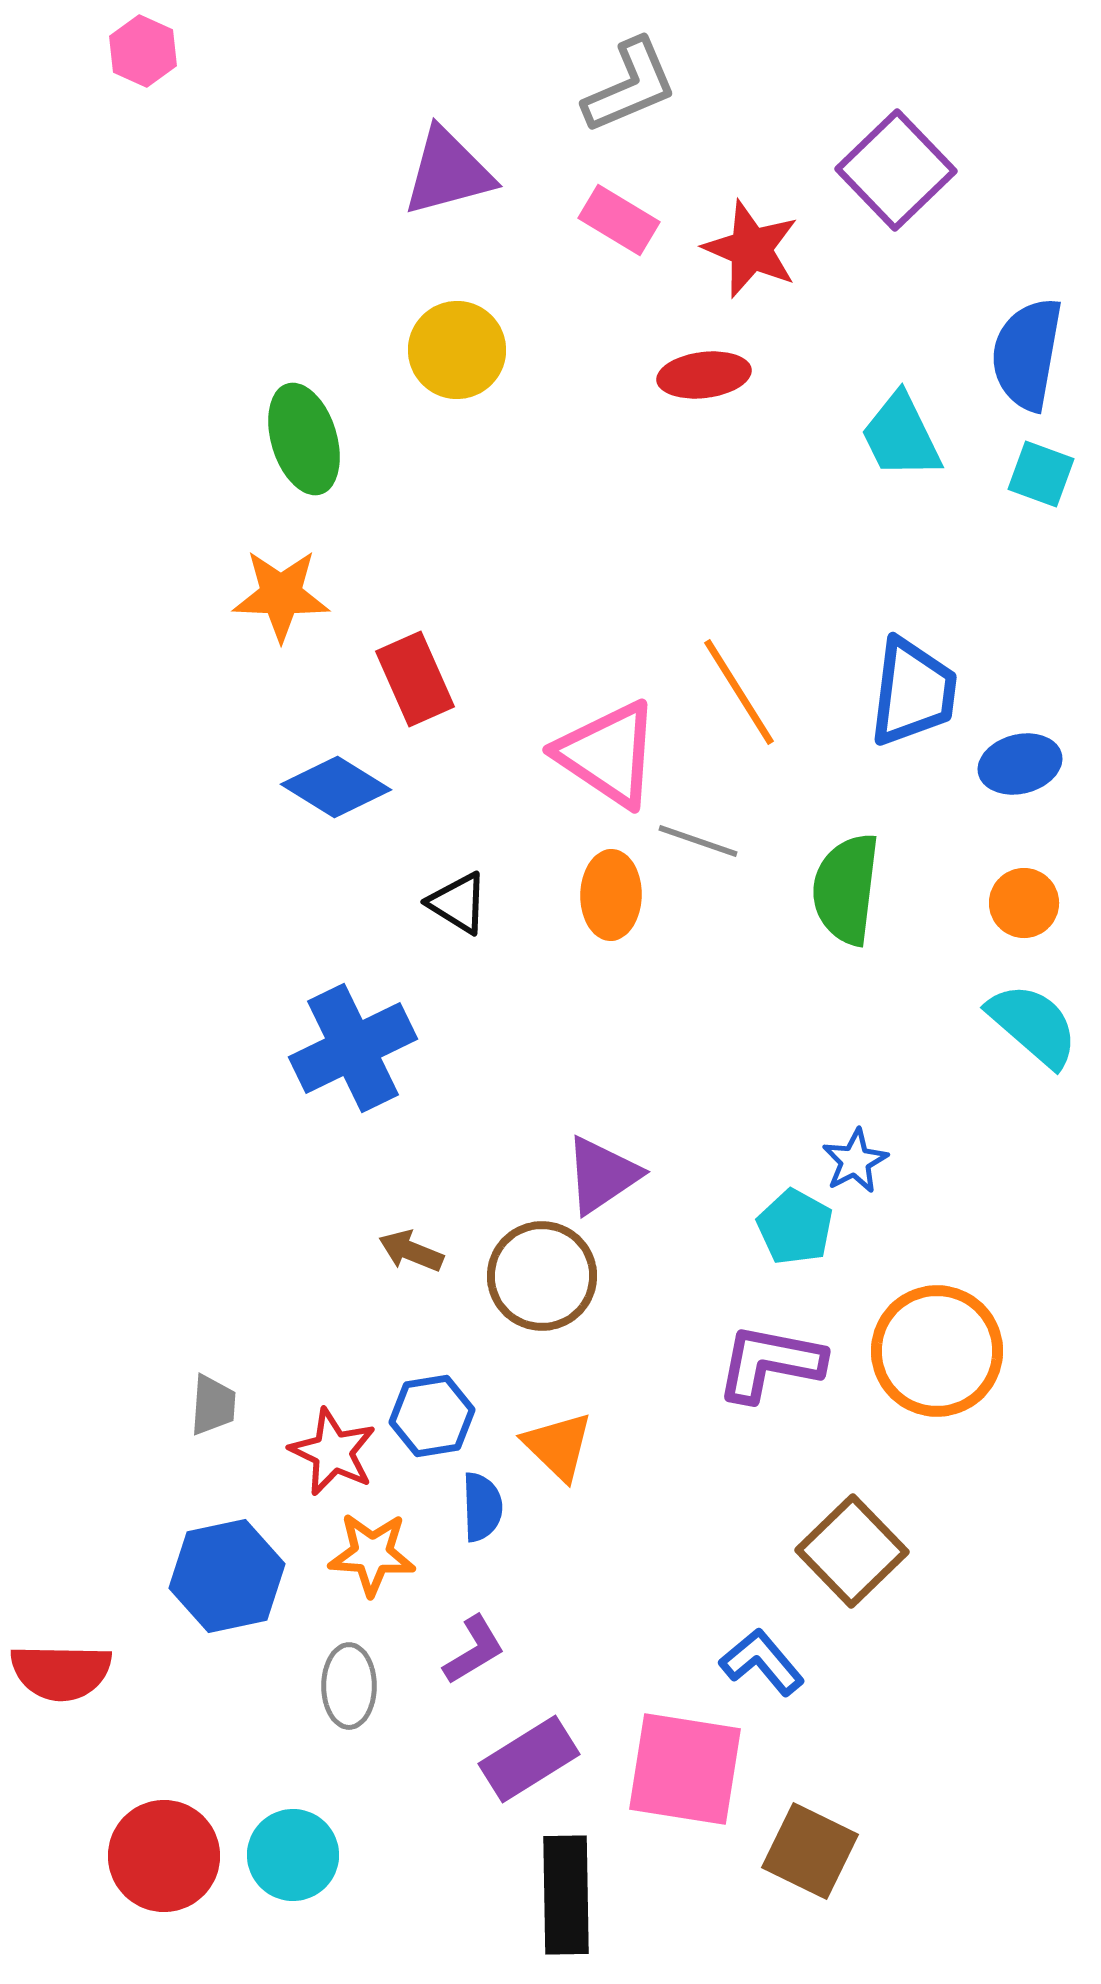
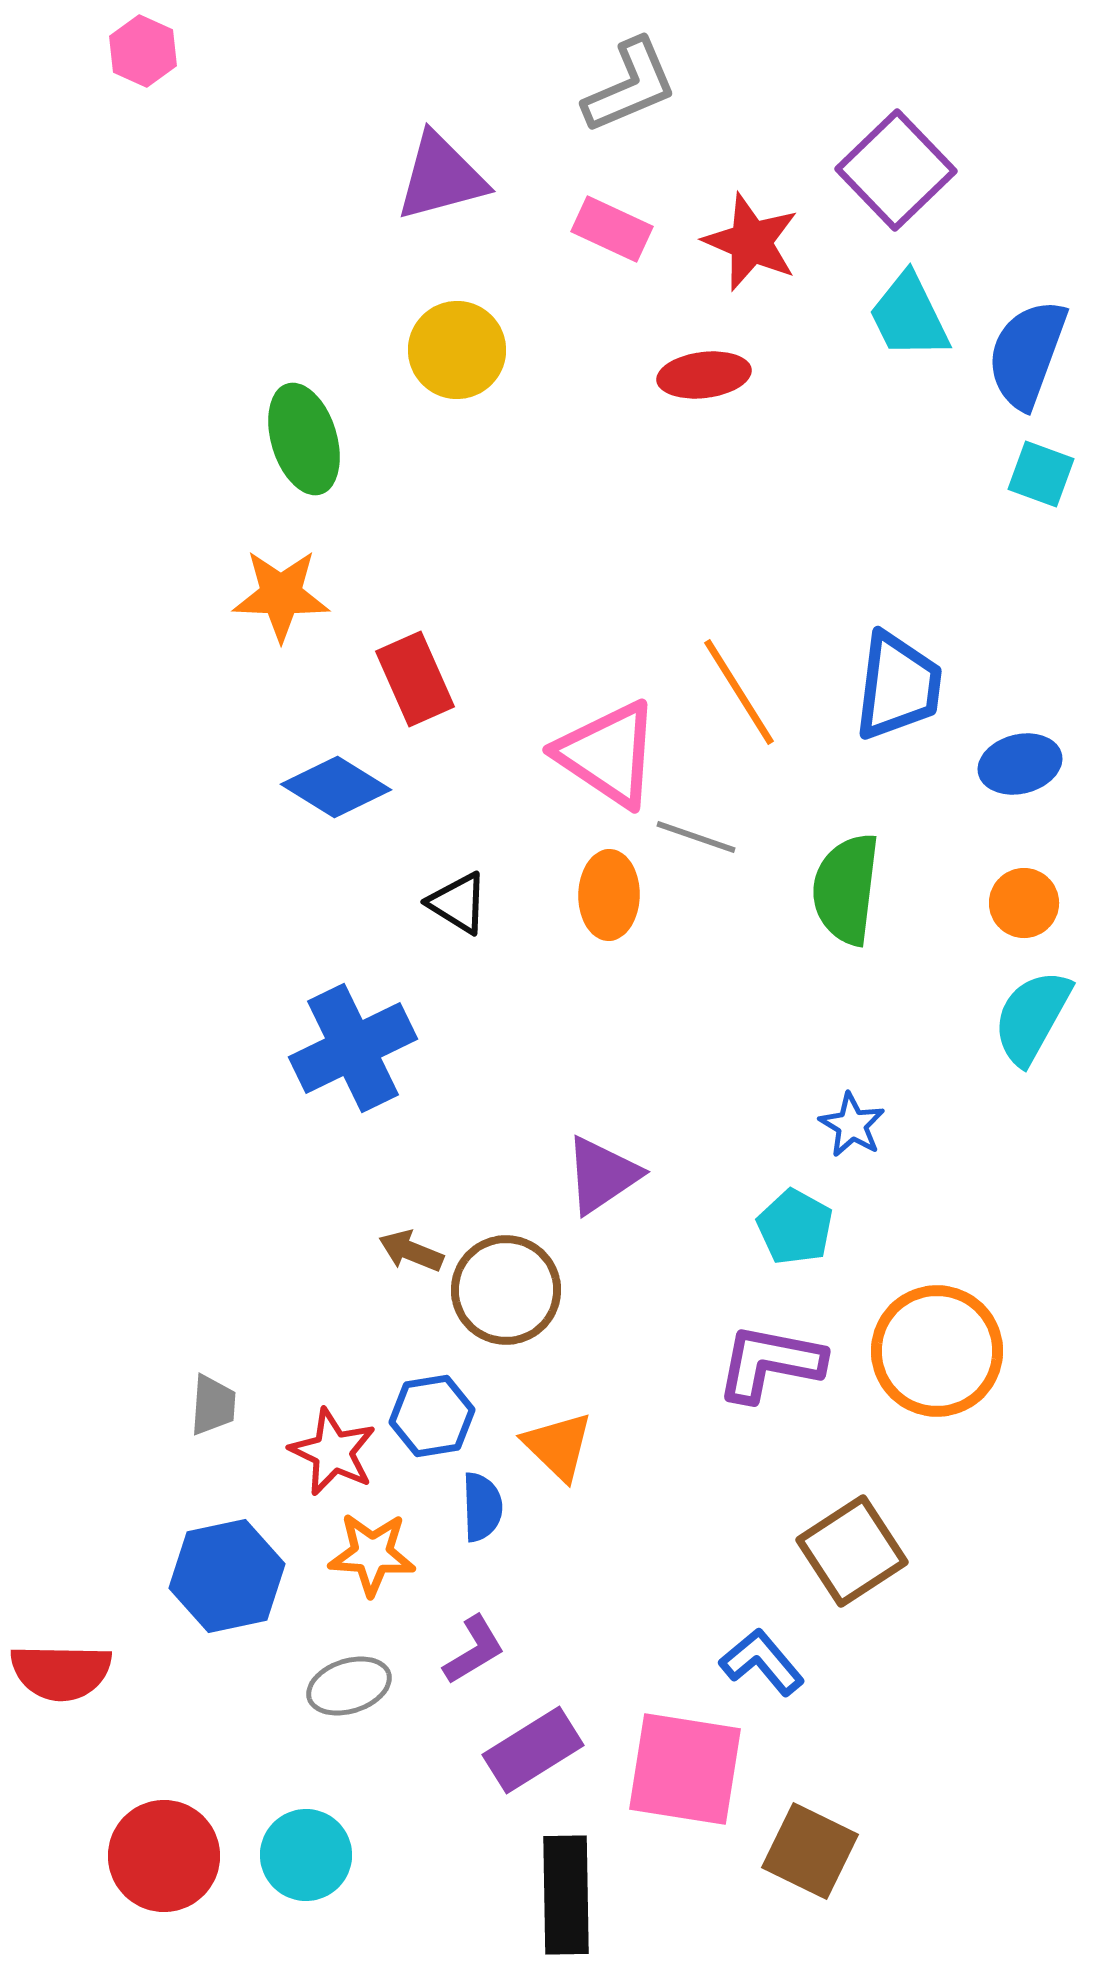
purple triangle at (448, 172): moved 7 px left, 5 px down
pink rectangle at (619, 220): moved 7 px left, 9 px down; rotated 6 degrees counterclockwise
red star at (751, 249): moved 7 px up
blue semicircle at (1027, 354): rotated 10 degrees clockwise
cyan trapezoid at (901, 436): moved 8 px right, 120 px up
blue trapezoid at (913, 692): moved 15 px left, 6 px up
gray line at (698, 841): moved 2 px left, 4 px up
orange ellipse at (611, 895): moved 2 px left
cyan semicircle at (1033, 1025): moved 1 px left, 8 px up; rotated 102 degrees counterclockwise
blue star at (855, 1161): moved 3 px left, 36 px up; rotated 14 degrees counterclockwise
brown circle at (542, 1276): moved 36 px left, 14 px down
brown square at (852, 1551): rotated 11 degrees clockwise
gray ellipse at (349, 1686): rotated 72 degrees clockwise
purple rectangle at (529, 1759): moved 4 px right, 9 px up
cyan circle at (293, 1855): moved 13 px right
